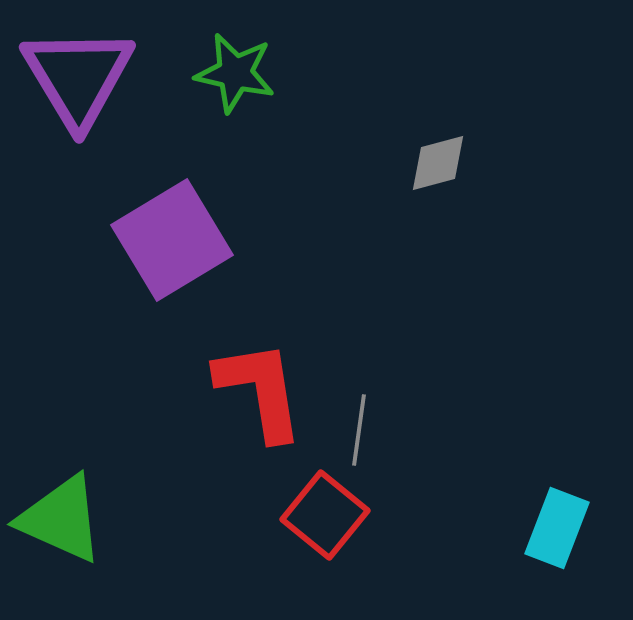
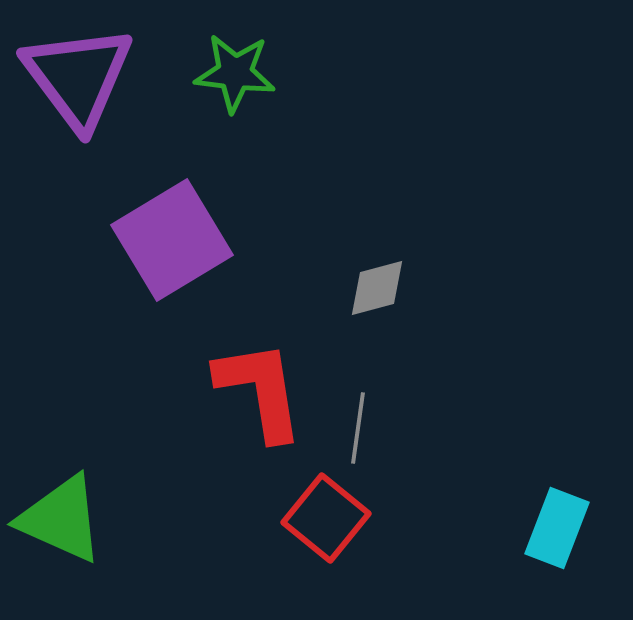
green star: rotated 6 degrees counterclockwise
purple triangle: rotated 6 degrees counterclockwise
gray diamond: moved 61 px left, 125 px down
gray line: moved 1 px left, 2 px up
red square: moved 1 px right, 3 px down
